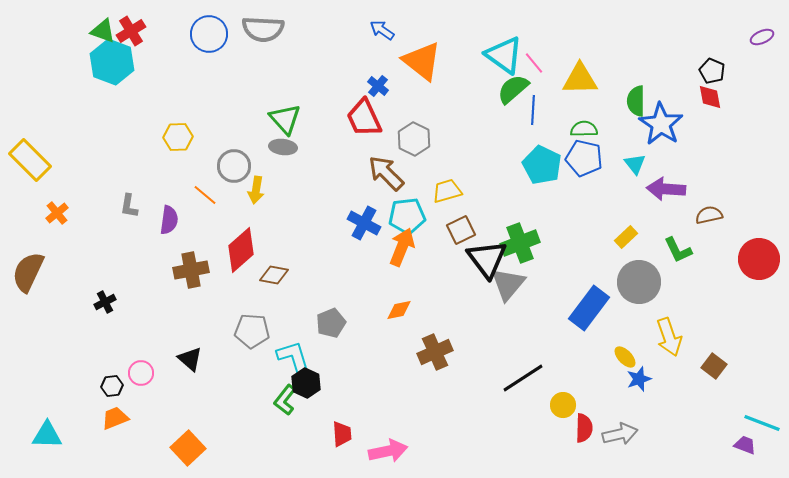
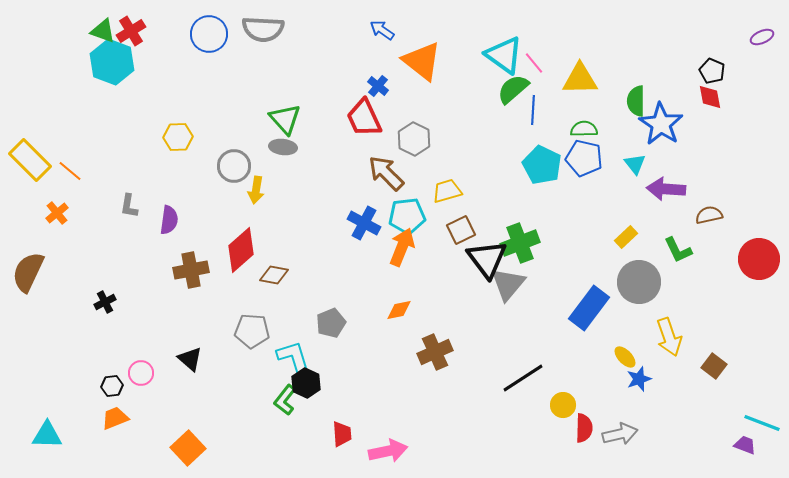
orange line at (205, 195): moved 135 px left, 24 px up
